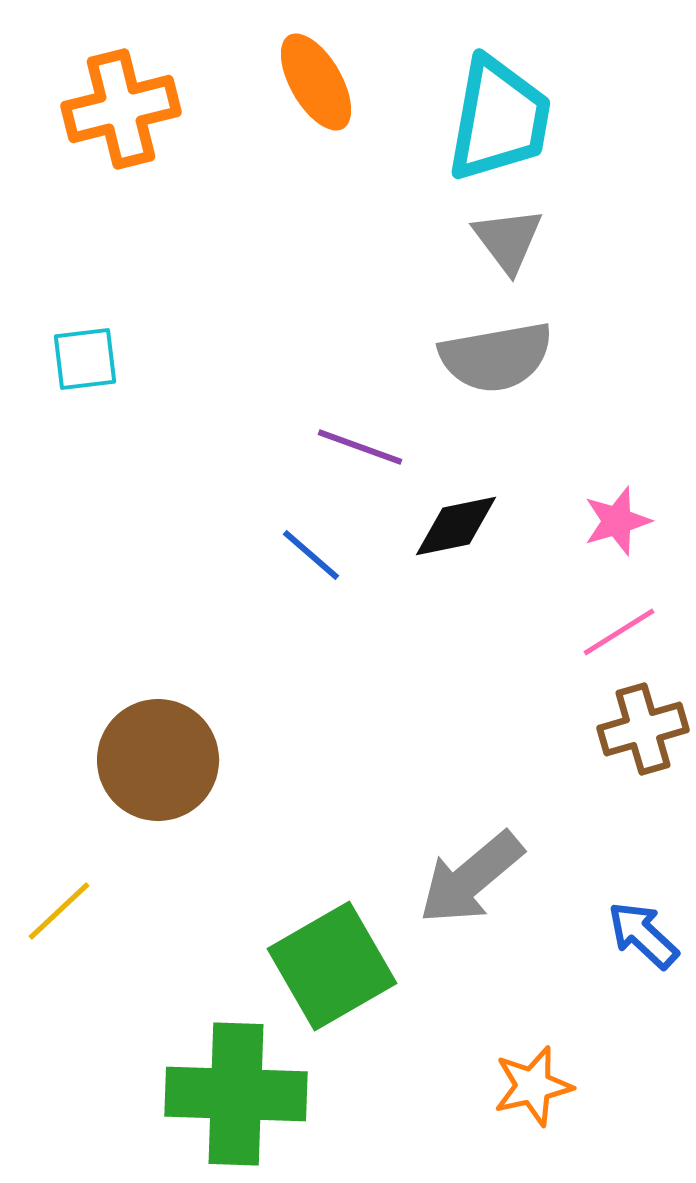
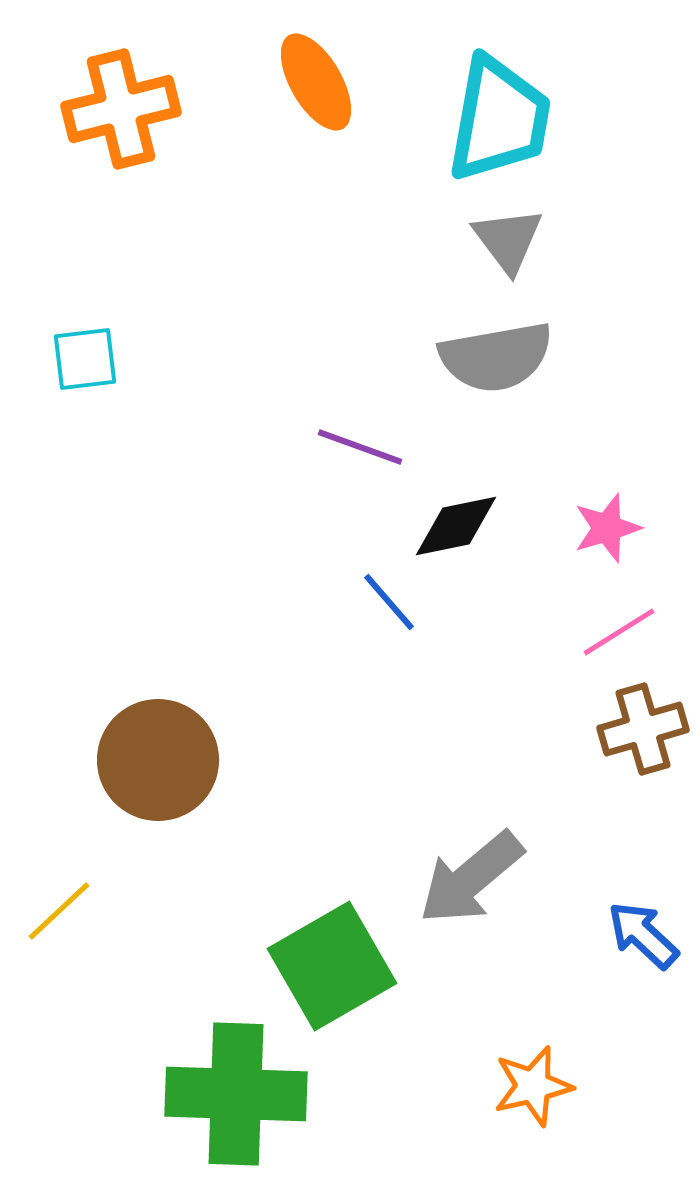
pink star: moved 10 px left, 7 px down
blue line: moved 78 px right, 47 px down; rotated 8 degrees clockwise
